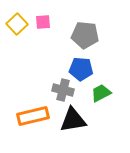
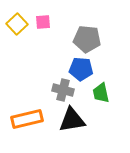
gray pentagon: moved 2 px right, 4 px down
green trapezoid: rotated 75 degrees counterclockwise
orange rectangle: moved 6 px left, 3 px down
black triangle: moved 1 px left
